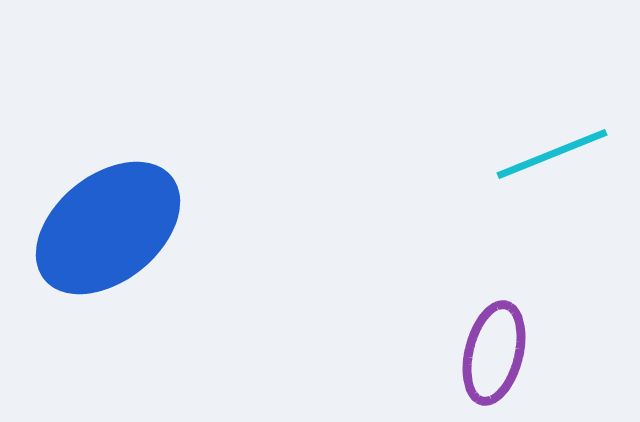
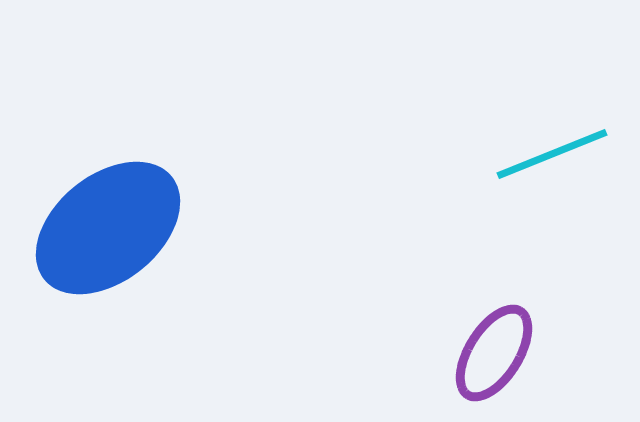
purple ellipse: rotated 18 degrees clockwise
